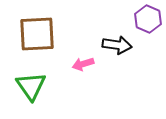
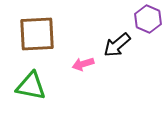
black arrow: rotated 132 degrees clockwise
green triangle: rotated 44 degrees counterclockwise
